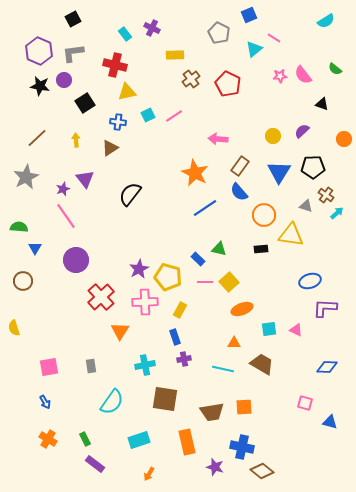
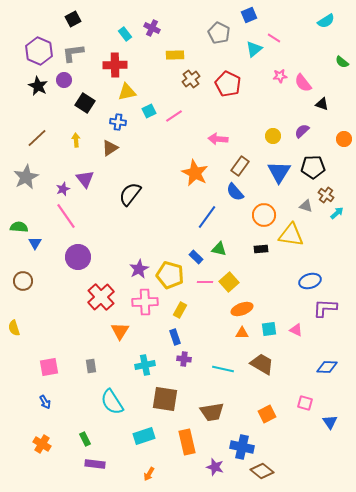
red cross at (115, 65): rotated 15 degrees counterclockwise
green semicircle at (335, 69): moved 7 px right, 7 px up
pink semicircle at (303, 75): moved 8 px down
black star at (40, 86): moved 2 px left; rotated 18 degrees clockwise
black square at (85, 103): rotated 24 degrees counterclockwise
cyan square at (148, 115): moved 1 px right, 4 px up
blue semicircle at (239, 192): moved 4 px left
blue line at (205, 208): moved 2 px right, 9 px down; rotated 20 degrees counterclockwise
blue triangle at (35, 248): moved 5 px up
blue rectangle at (198, 259): moved 2 px left, 2 px up
purple circle at (76, 260): moved 2 px right, 3 px up
yellow pentagon at (168, 277): moved 2 px right, 2 px up
orange triangle at (234, 343): moved 8 px right, 10 px up
purple cross at (184, 359): rotated 16 degrees clockwise
cyan semicircle at (112, 402): rotated 112 degrees clockwise
orange square at (244, 407): moved 23 px right, 7 px down; rotated 24 degrees counterclockwise
blue triangle at (330, 422): rotated 42 degrees clockwise
orange cross at (48, 439): moved 6 px left, 5 px down
cyan rectangle at (139, 440): moved 5 px right, 4 px up
purple rectangle at (95, 464): rotated 30 degrees counterclockwise
